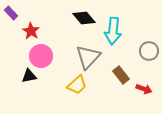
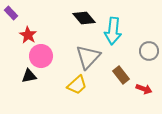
red star: moved 3 px left, 4 px down
